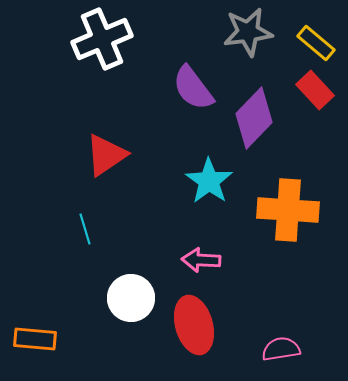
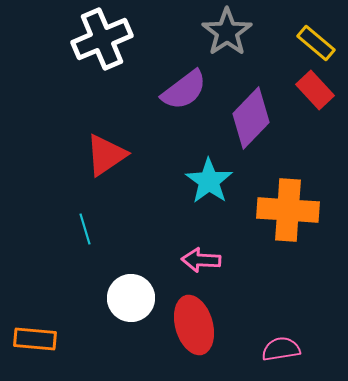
gray star: moved 21 px left; rotated 27 degrees counterclockwise
purple semicircle: moved 9 px left, 2 px down; rotated 90 degrees counterclockwise
purple diamond: moved 3 px left
